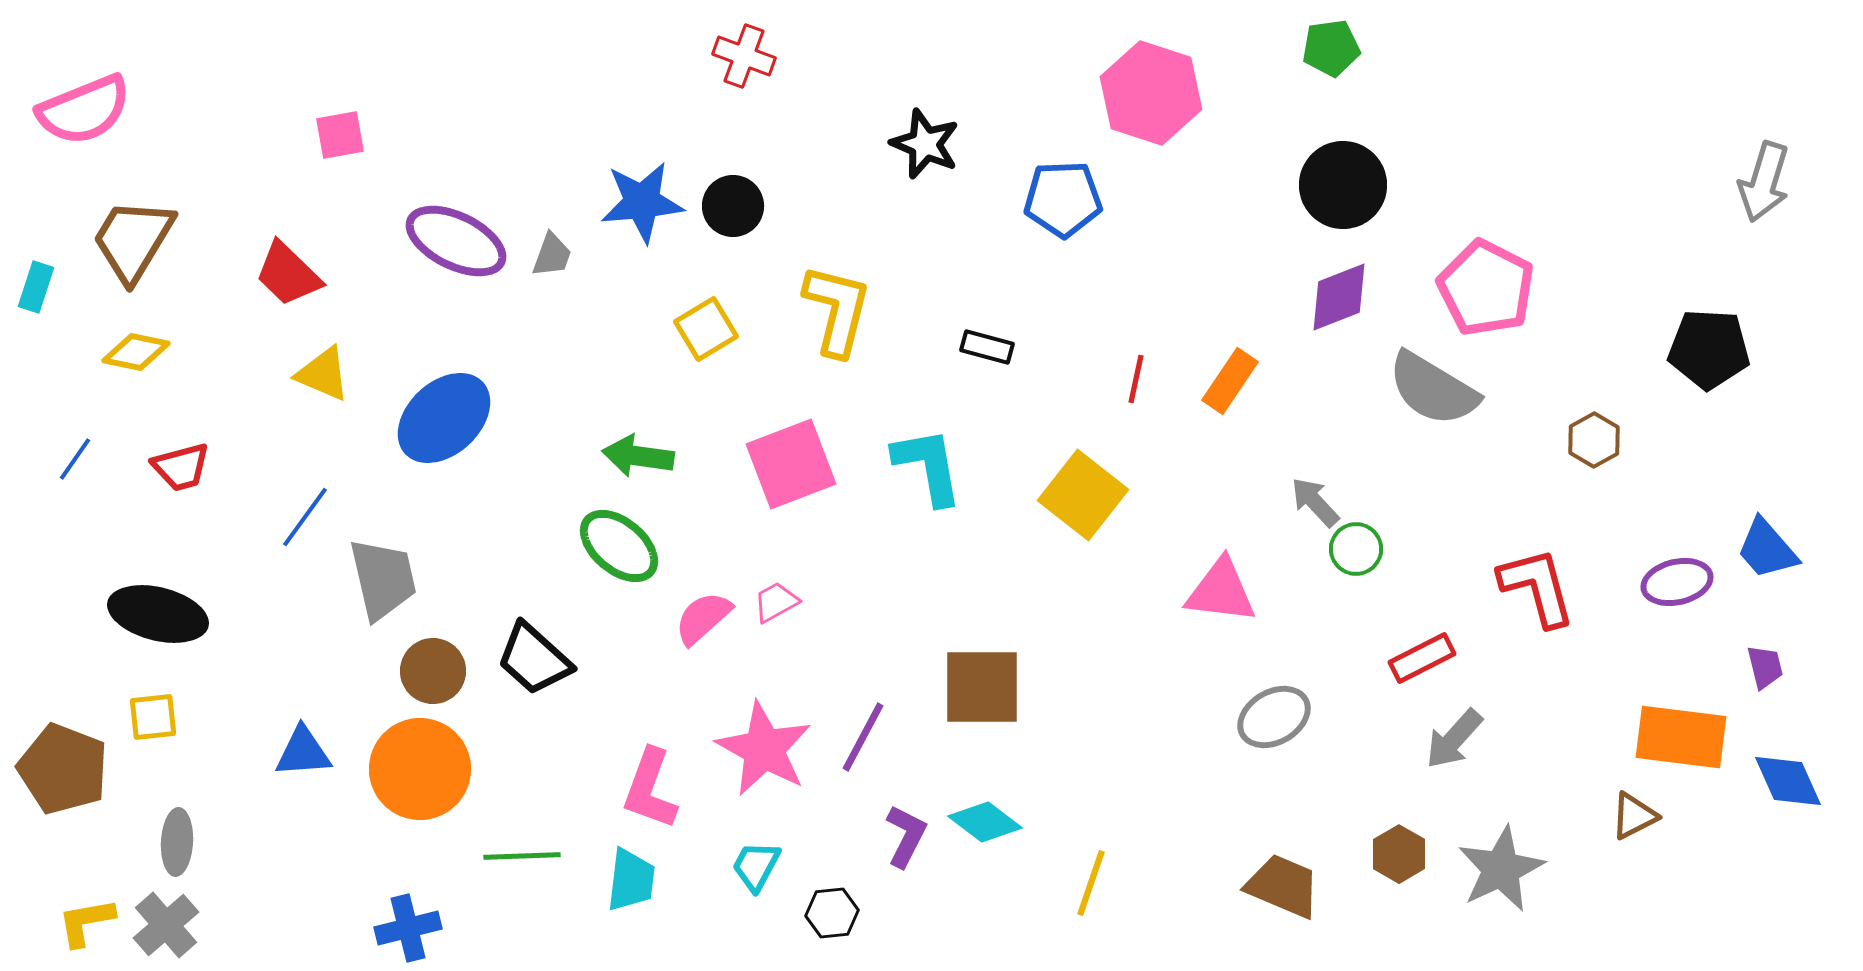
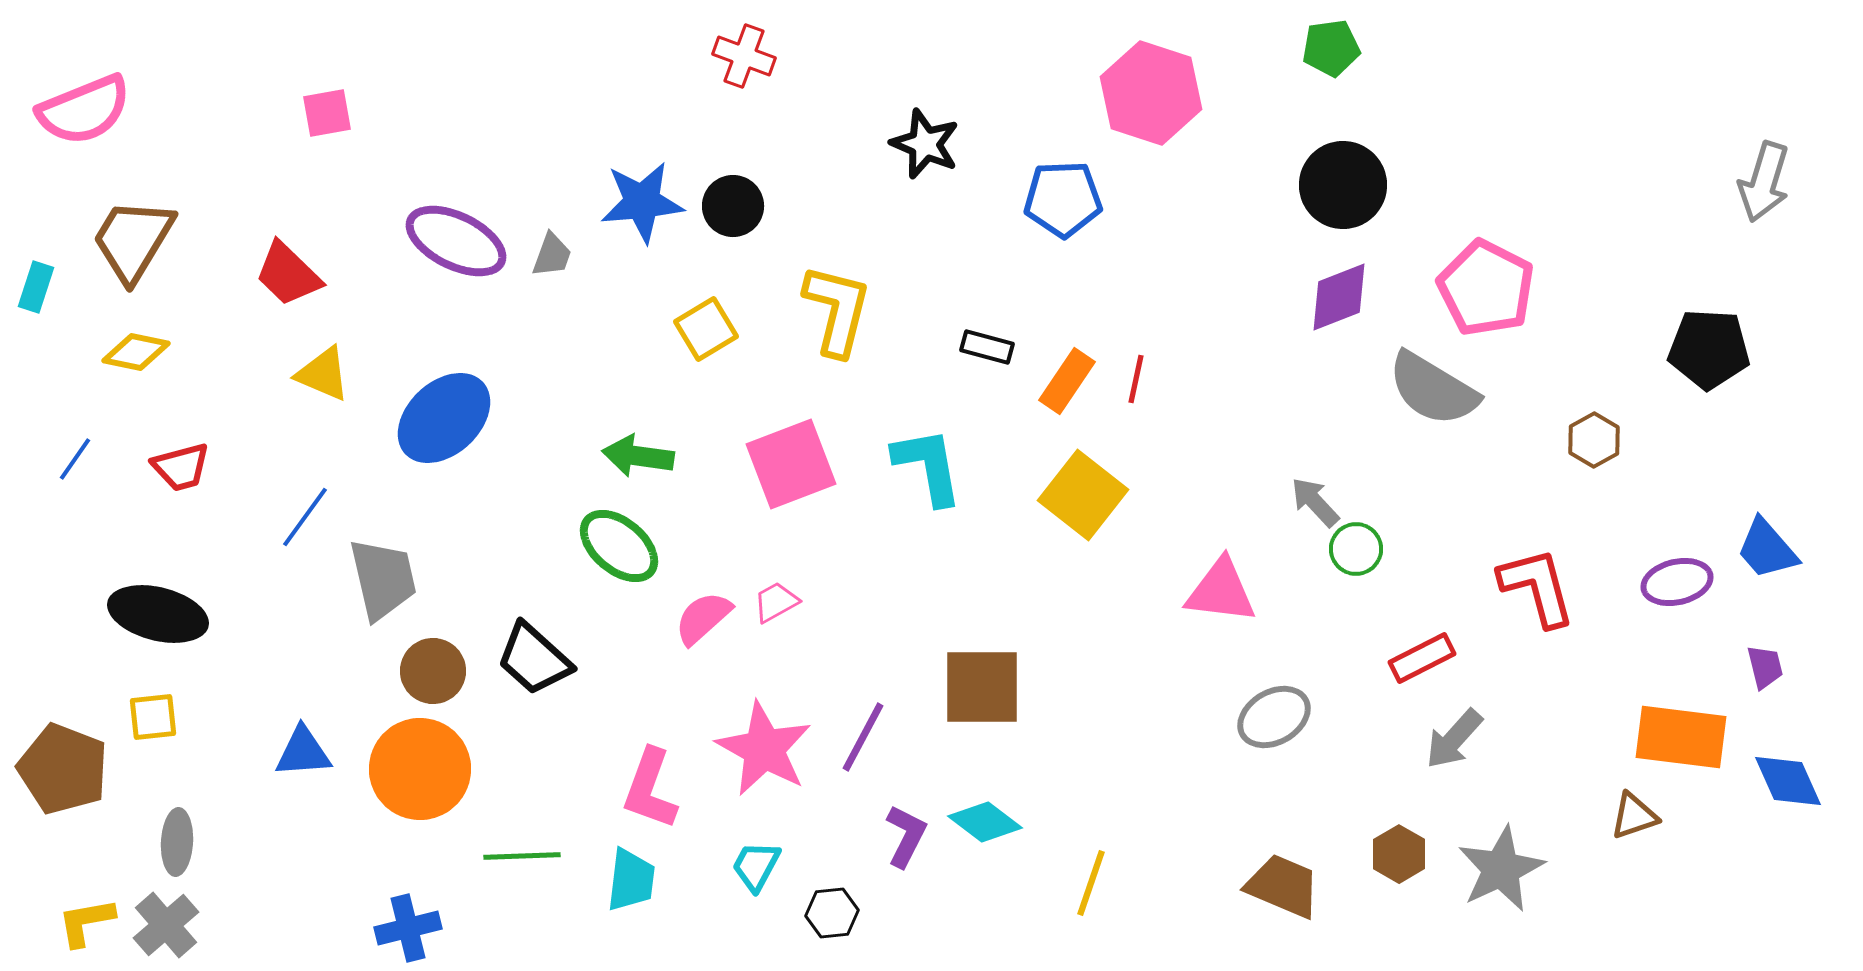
pink square at (340, 135): moved 13 px left, 22 px up
orange rectangle at (1230, 381): moved 163 px left
brown triangle at (1634, 816): rotated 8 degrees clockwise
